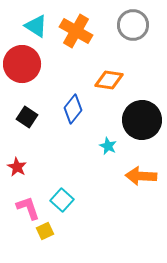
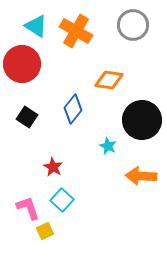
red star: moved 36 px right
